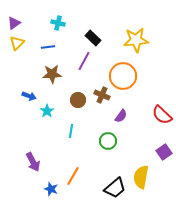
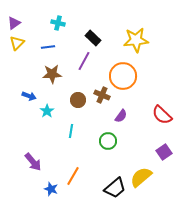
purple arrow: rotated 12 degrees counterclockwise
yellow semicircle: rotated 40 degrees clockwise
